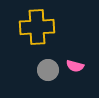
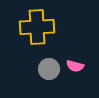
gray circle: moved 1 px right, 1 px up
